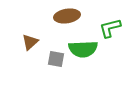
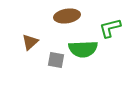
gray square: moved 1 px down
